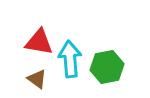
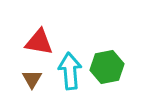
cyan arrow: moved 12 px down
brown triangle: moved 5 px left; rotated 25 degrees clockwise
